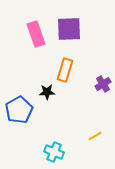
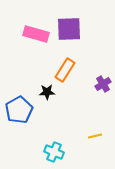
pink rectangle: rotated 55 degrees counterclockwise
orange rectangle: rotated 15 degrees clockwise
yellow line: rotated 16 degrees clockwise
